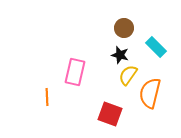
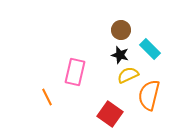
brown circle: moved 3 px left, 2 px down
cyan rectangle: moved 6 px left, 2 px down
yellow semicircle: rotated 30 degrees clockwise
orange semicircle: moved 1 px left, 2 px down
orange line: rotated 24 degrees counterclockwise
red square: rotated 15 degrees clockwise
